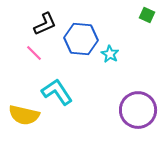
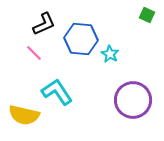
black L-shape: moved 1 px left
purple circle: moved 5 px left, 10 px up
